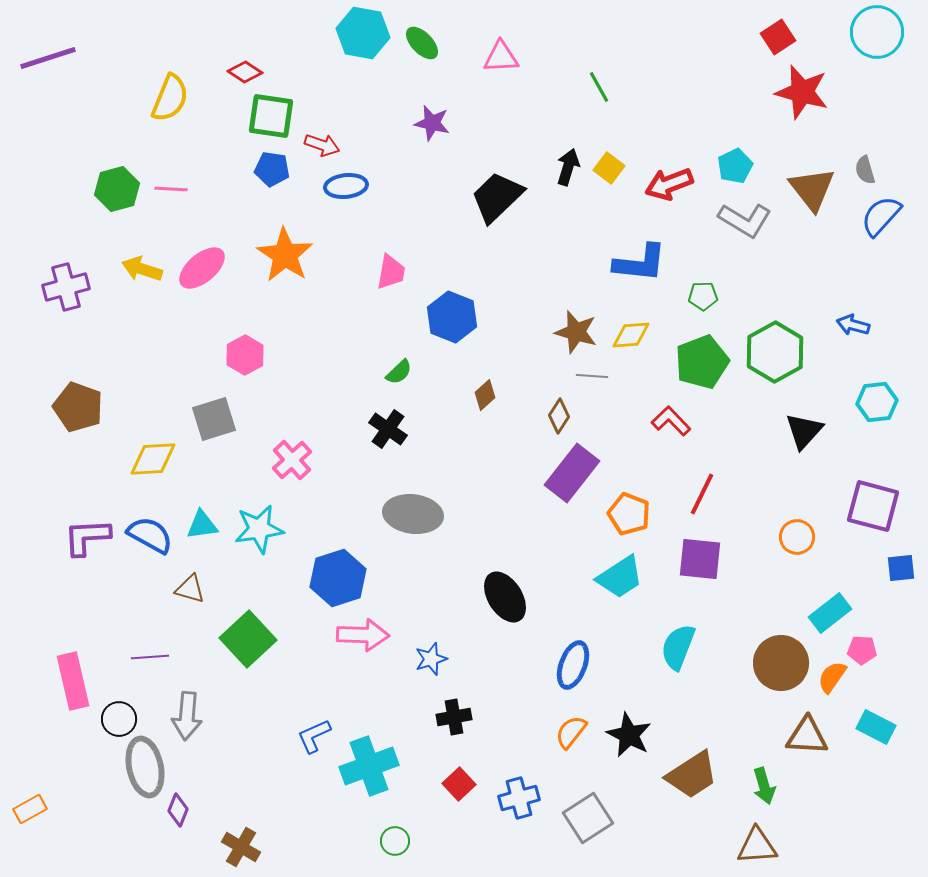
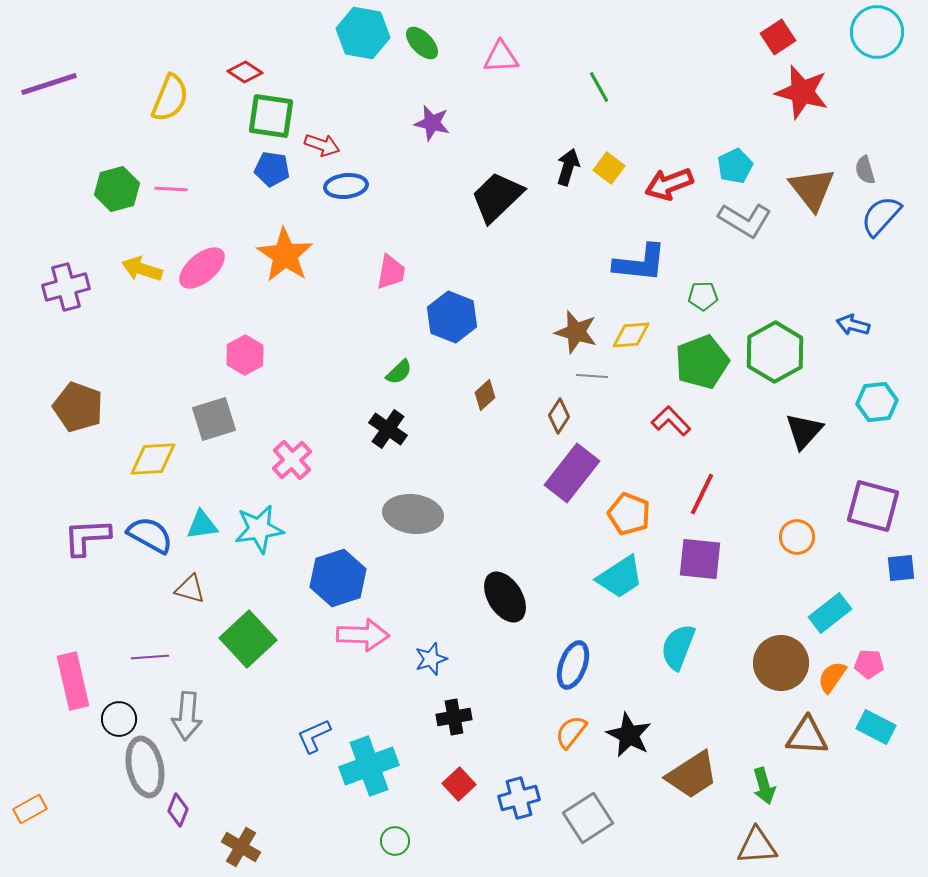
purple line at (48, 58): moved 1 px right, 26 px down
pink pentagon at (862, 650): moved 7 px right, 14 px down
